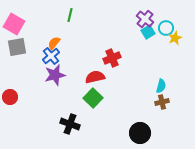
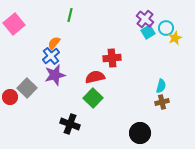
pink square: rotated 20 degrees clockwise
gray square: moved 10 px right, 41 px down; rotated 36 degrees counterclockwise
red cross: rotated 18 degrees clockwise
